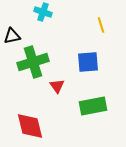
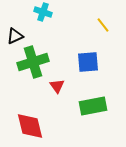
yellow line: moved 2 px right; rotated 21 degrees counterclockwise
black triangle: moved 3 px right; rotated 12 degrees counterclockwise
